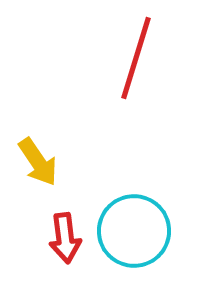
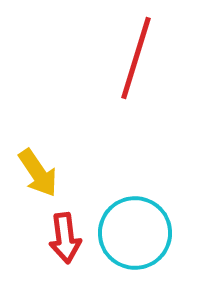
yellow arrow: moved 11 px down
cyan circle: moved 1 px right, 2 px down
